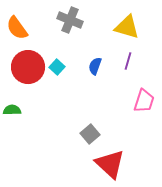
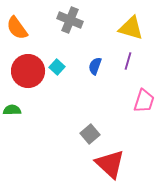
yellow triangle: moved 4 px right, 1 px down
red circle: moved 4 px down
